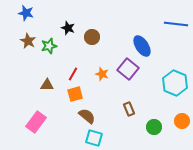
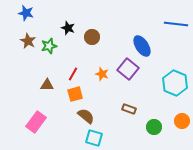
brown rectangle: rotated 48 degrees counterclockwise
brown semicircle: moved 1 px left
